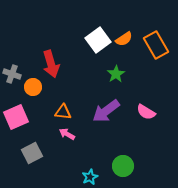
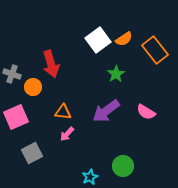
orange rectangle: moved 1 px left, 5 px down; rotated 8 degrees counterclockwise
pink arrow: rotated 77 degrees counterclockwise
